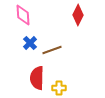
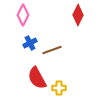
pink diamond: rotated 30 degrees clockwise
blue cross: rotated 16 degrees clockwise
red semicircle: rotated 30 degrees counterclockwise
